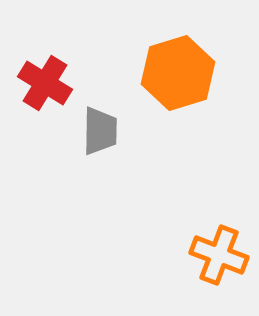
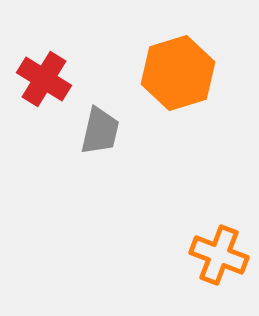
red cross: moved 1 px left, 4 px up
gray trapezoid: rotated 12 degrees clockwise
